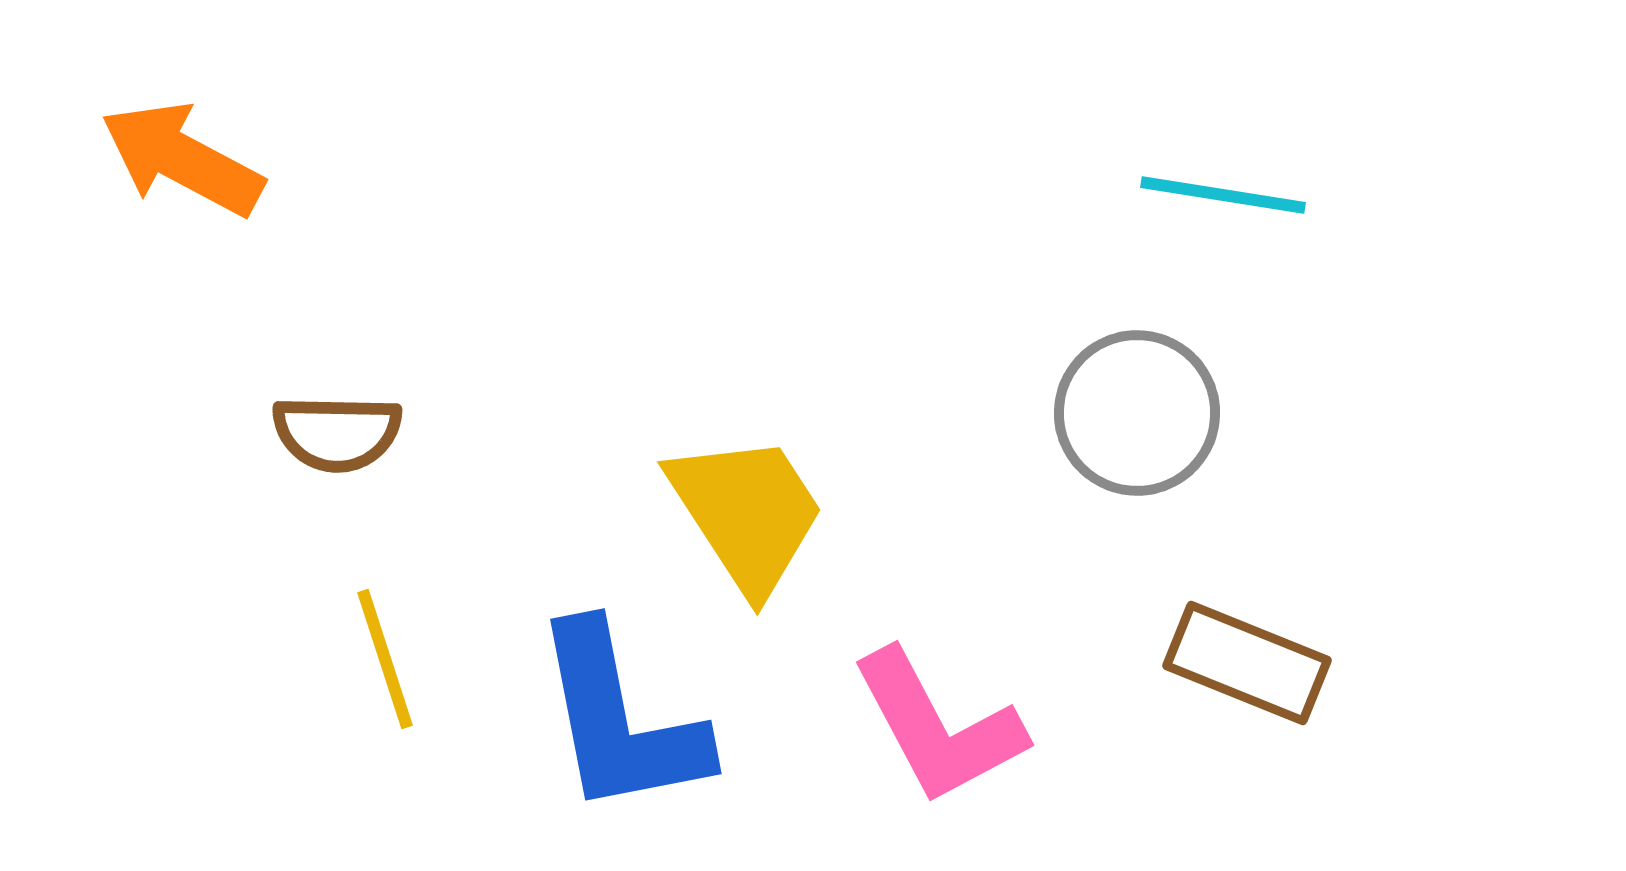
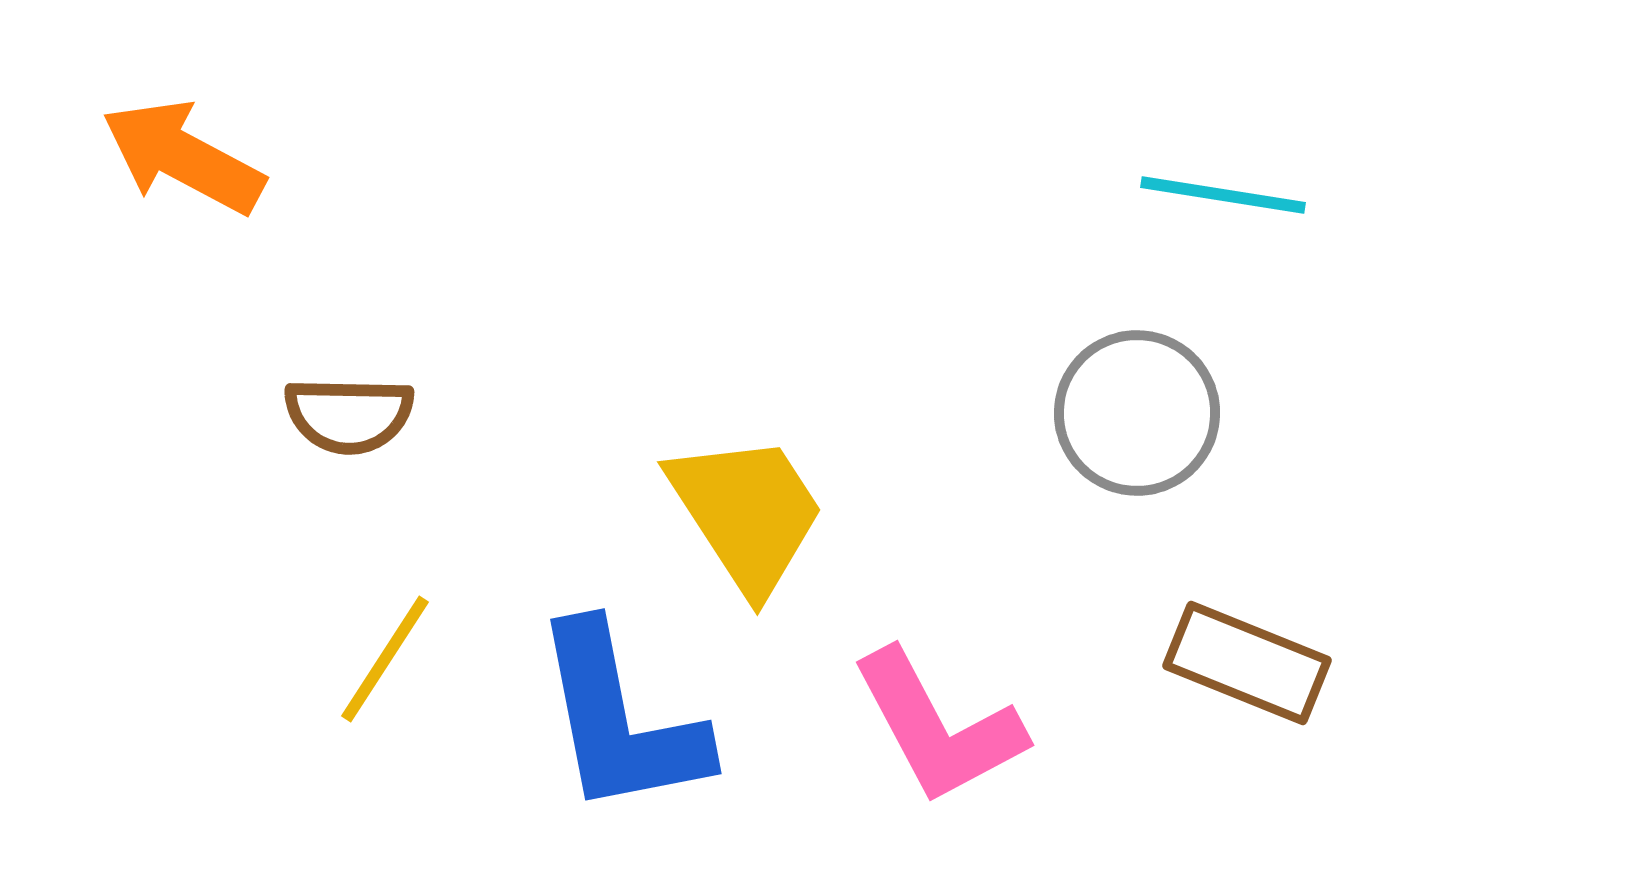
orange arrow: moved 1 px right, 2 px up
brown semicircle: moved 12 px right, 18 px up
yellow line: rotated 51 degrees clockwise
